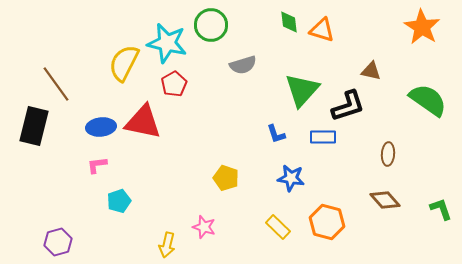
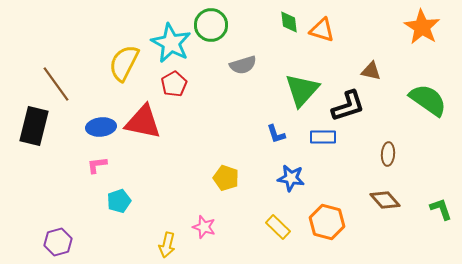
cyan star: moved 4 px right; rotated 15 degrees clockwise
